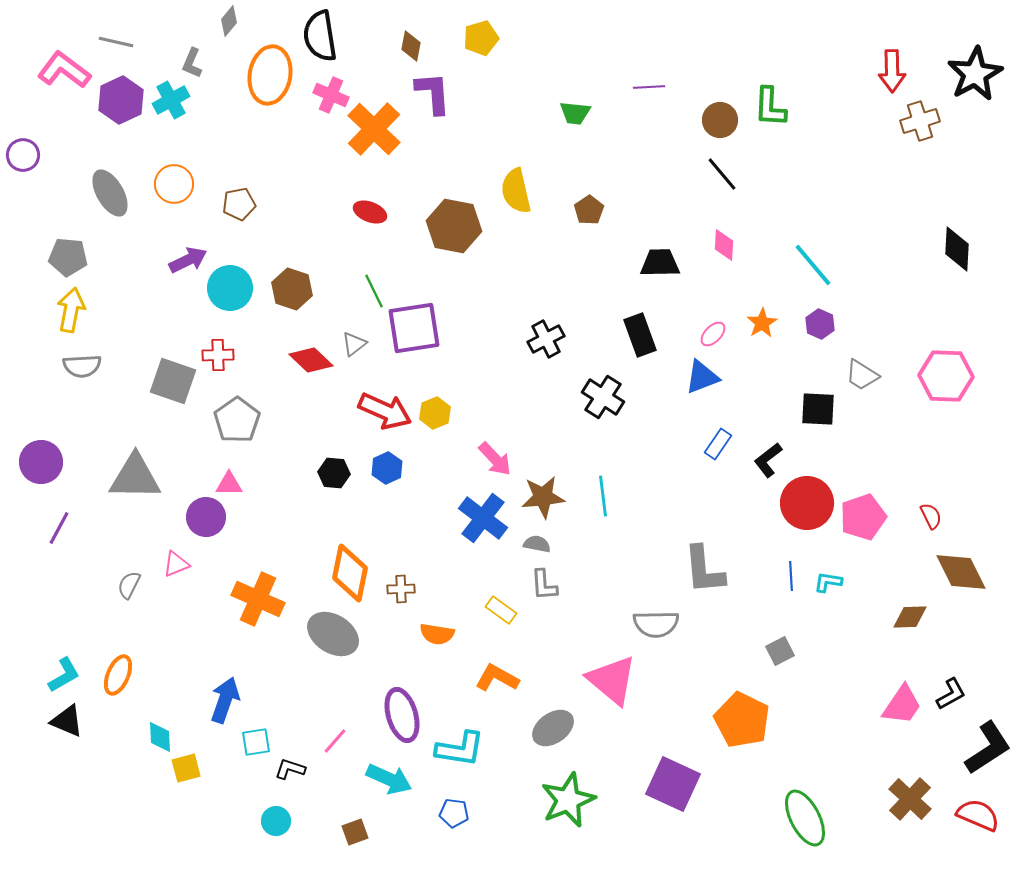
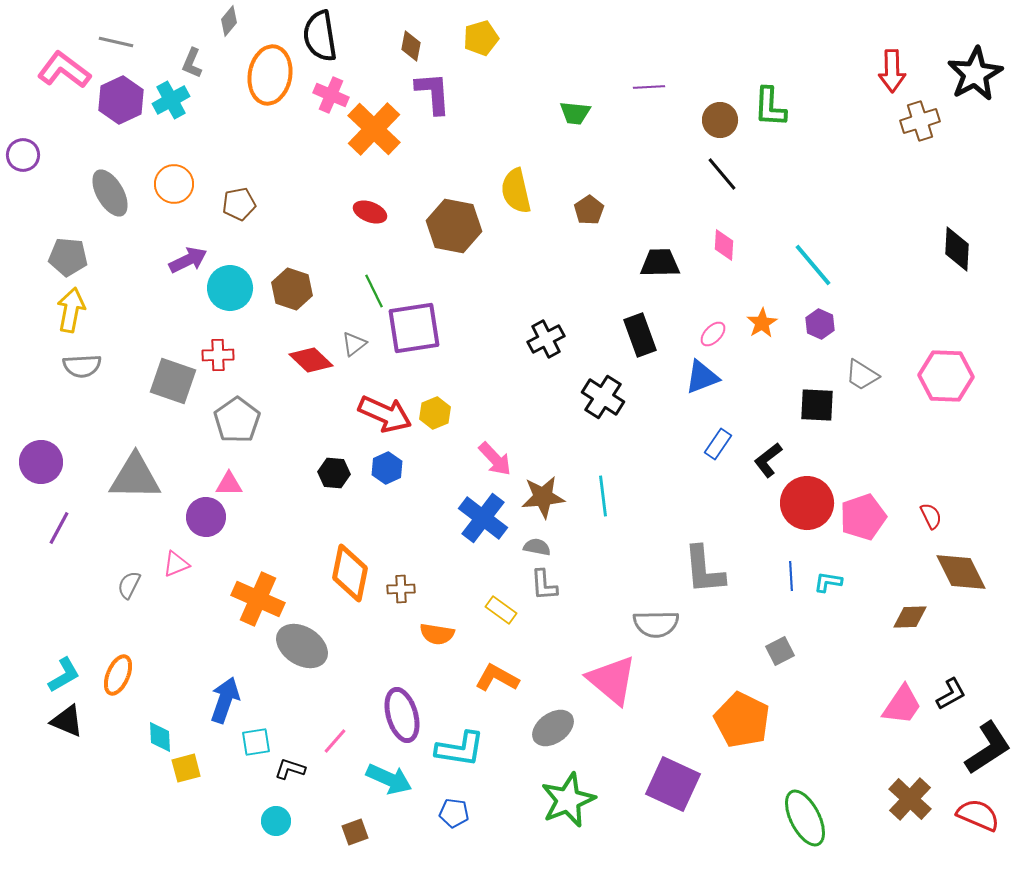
black square at (818, 409): moved 1 px left, 4 px up
red arrow at (385, 411): moved 3 px down
gray semicircle at (537, 544): moved 3 px down
gray ellipse at (333, 634): moved 31 px left, 12 px down
